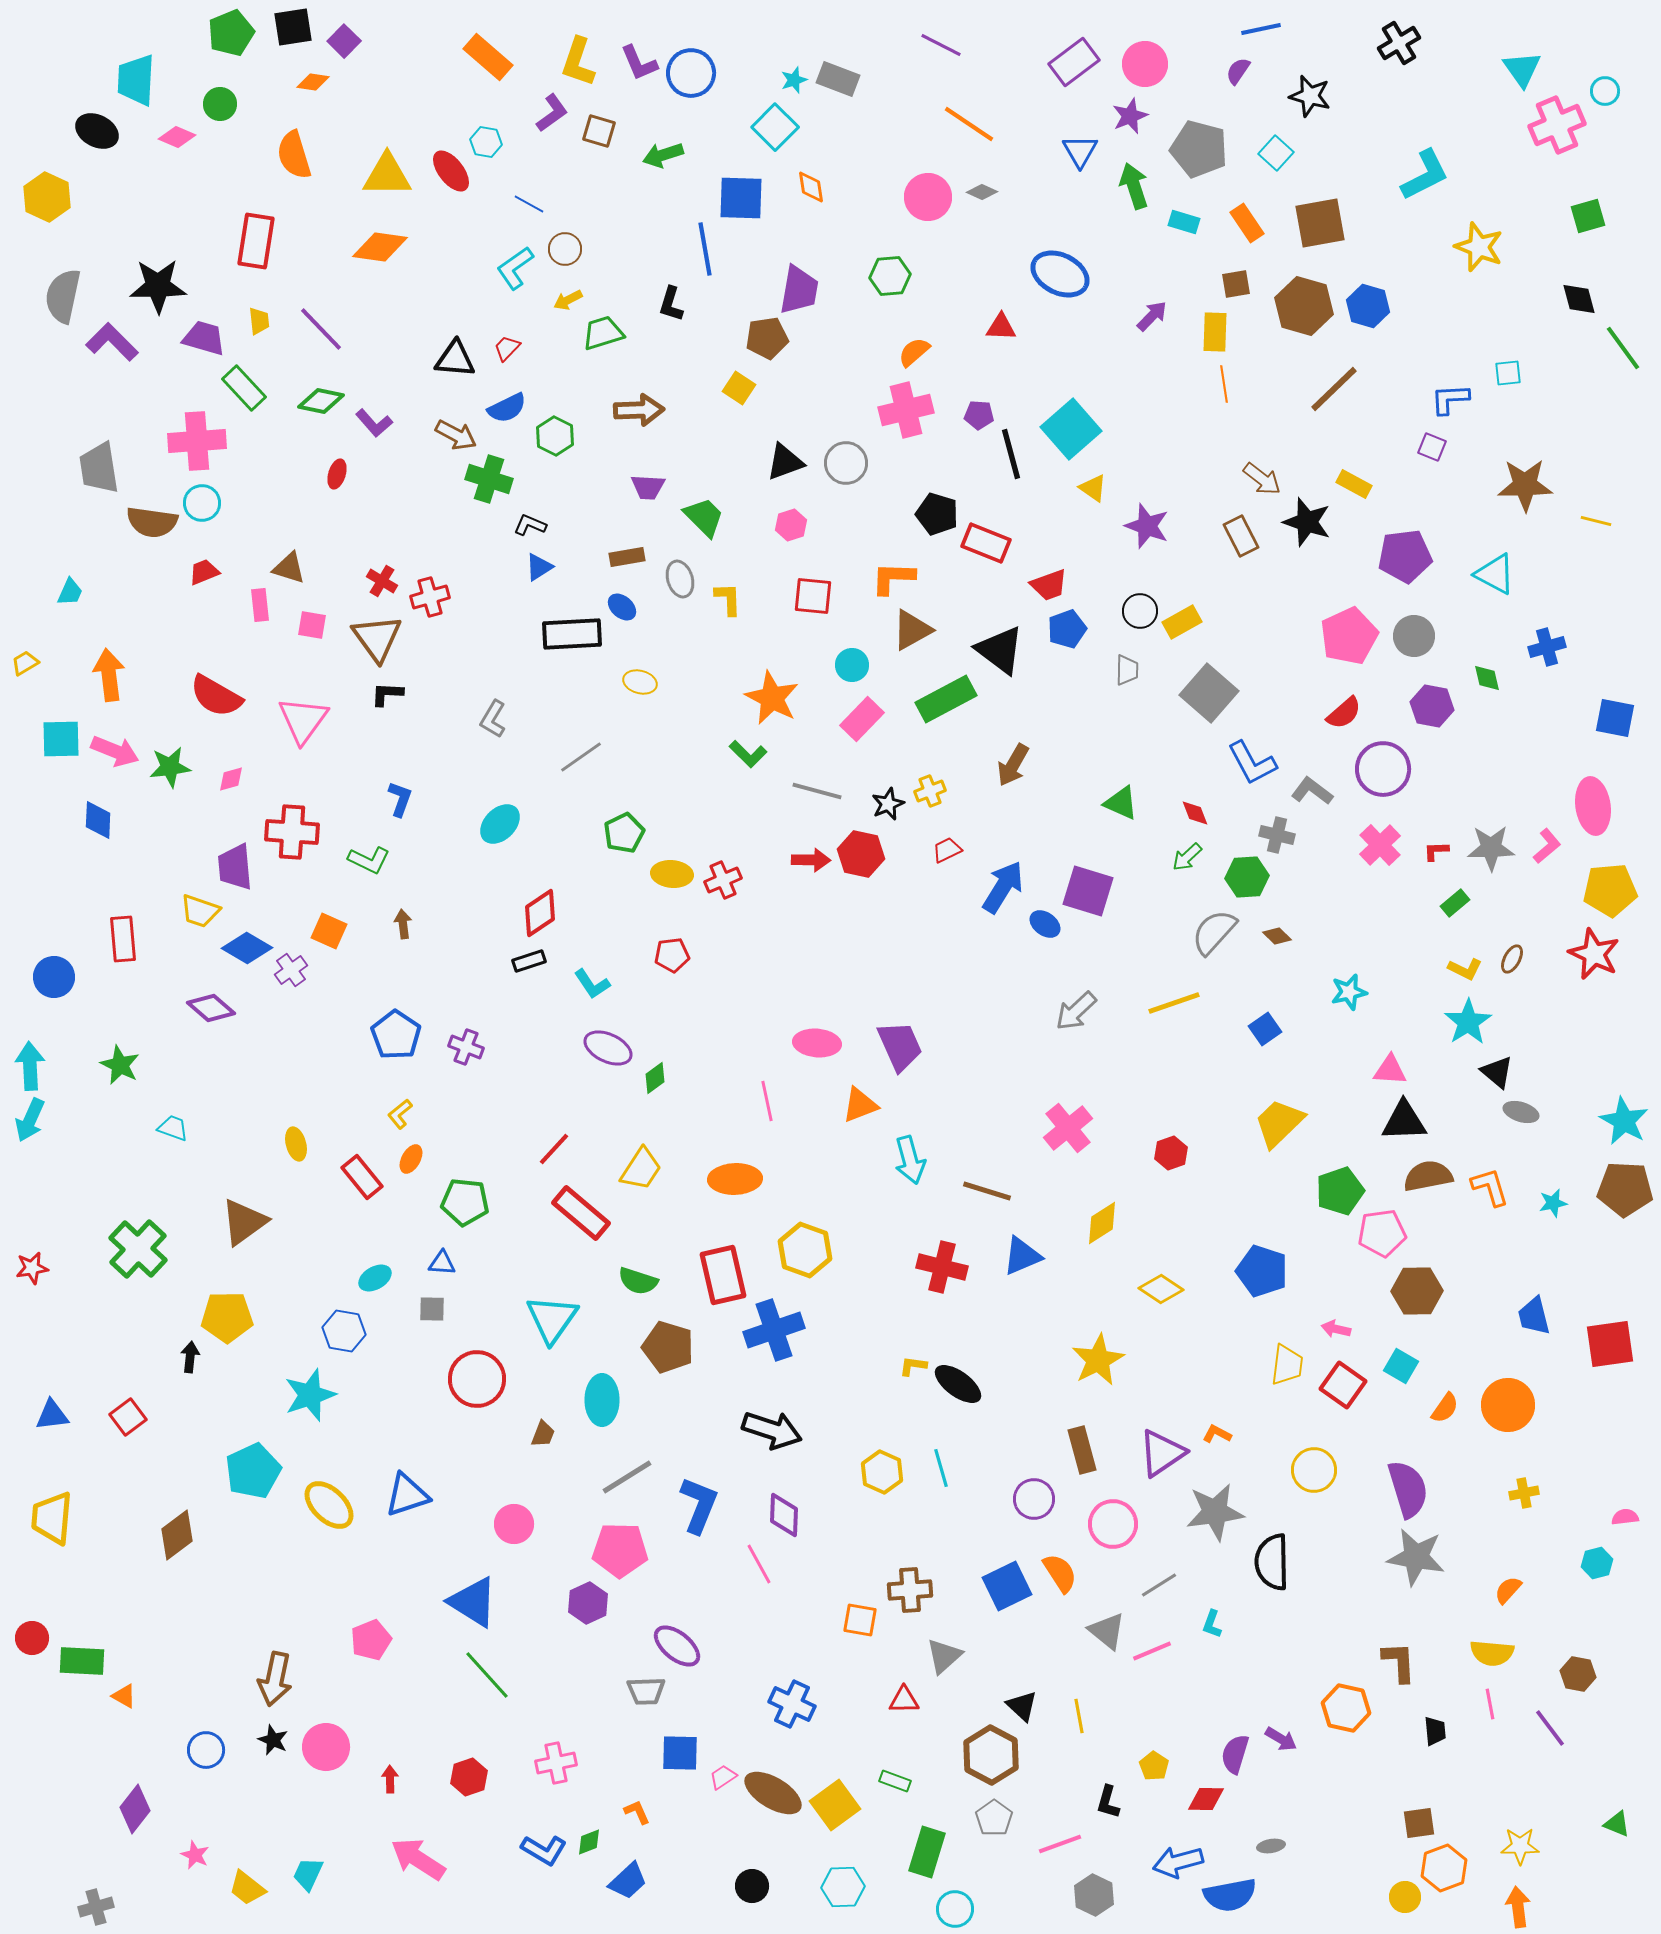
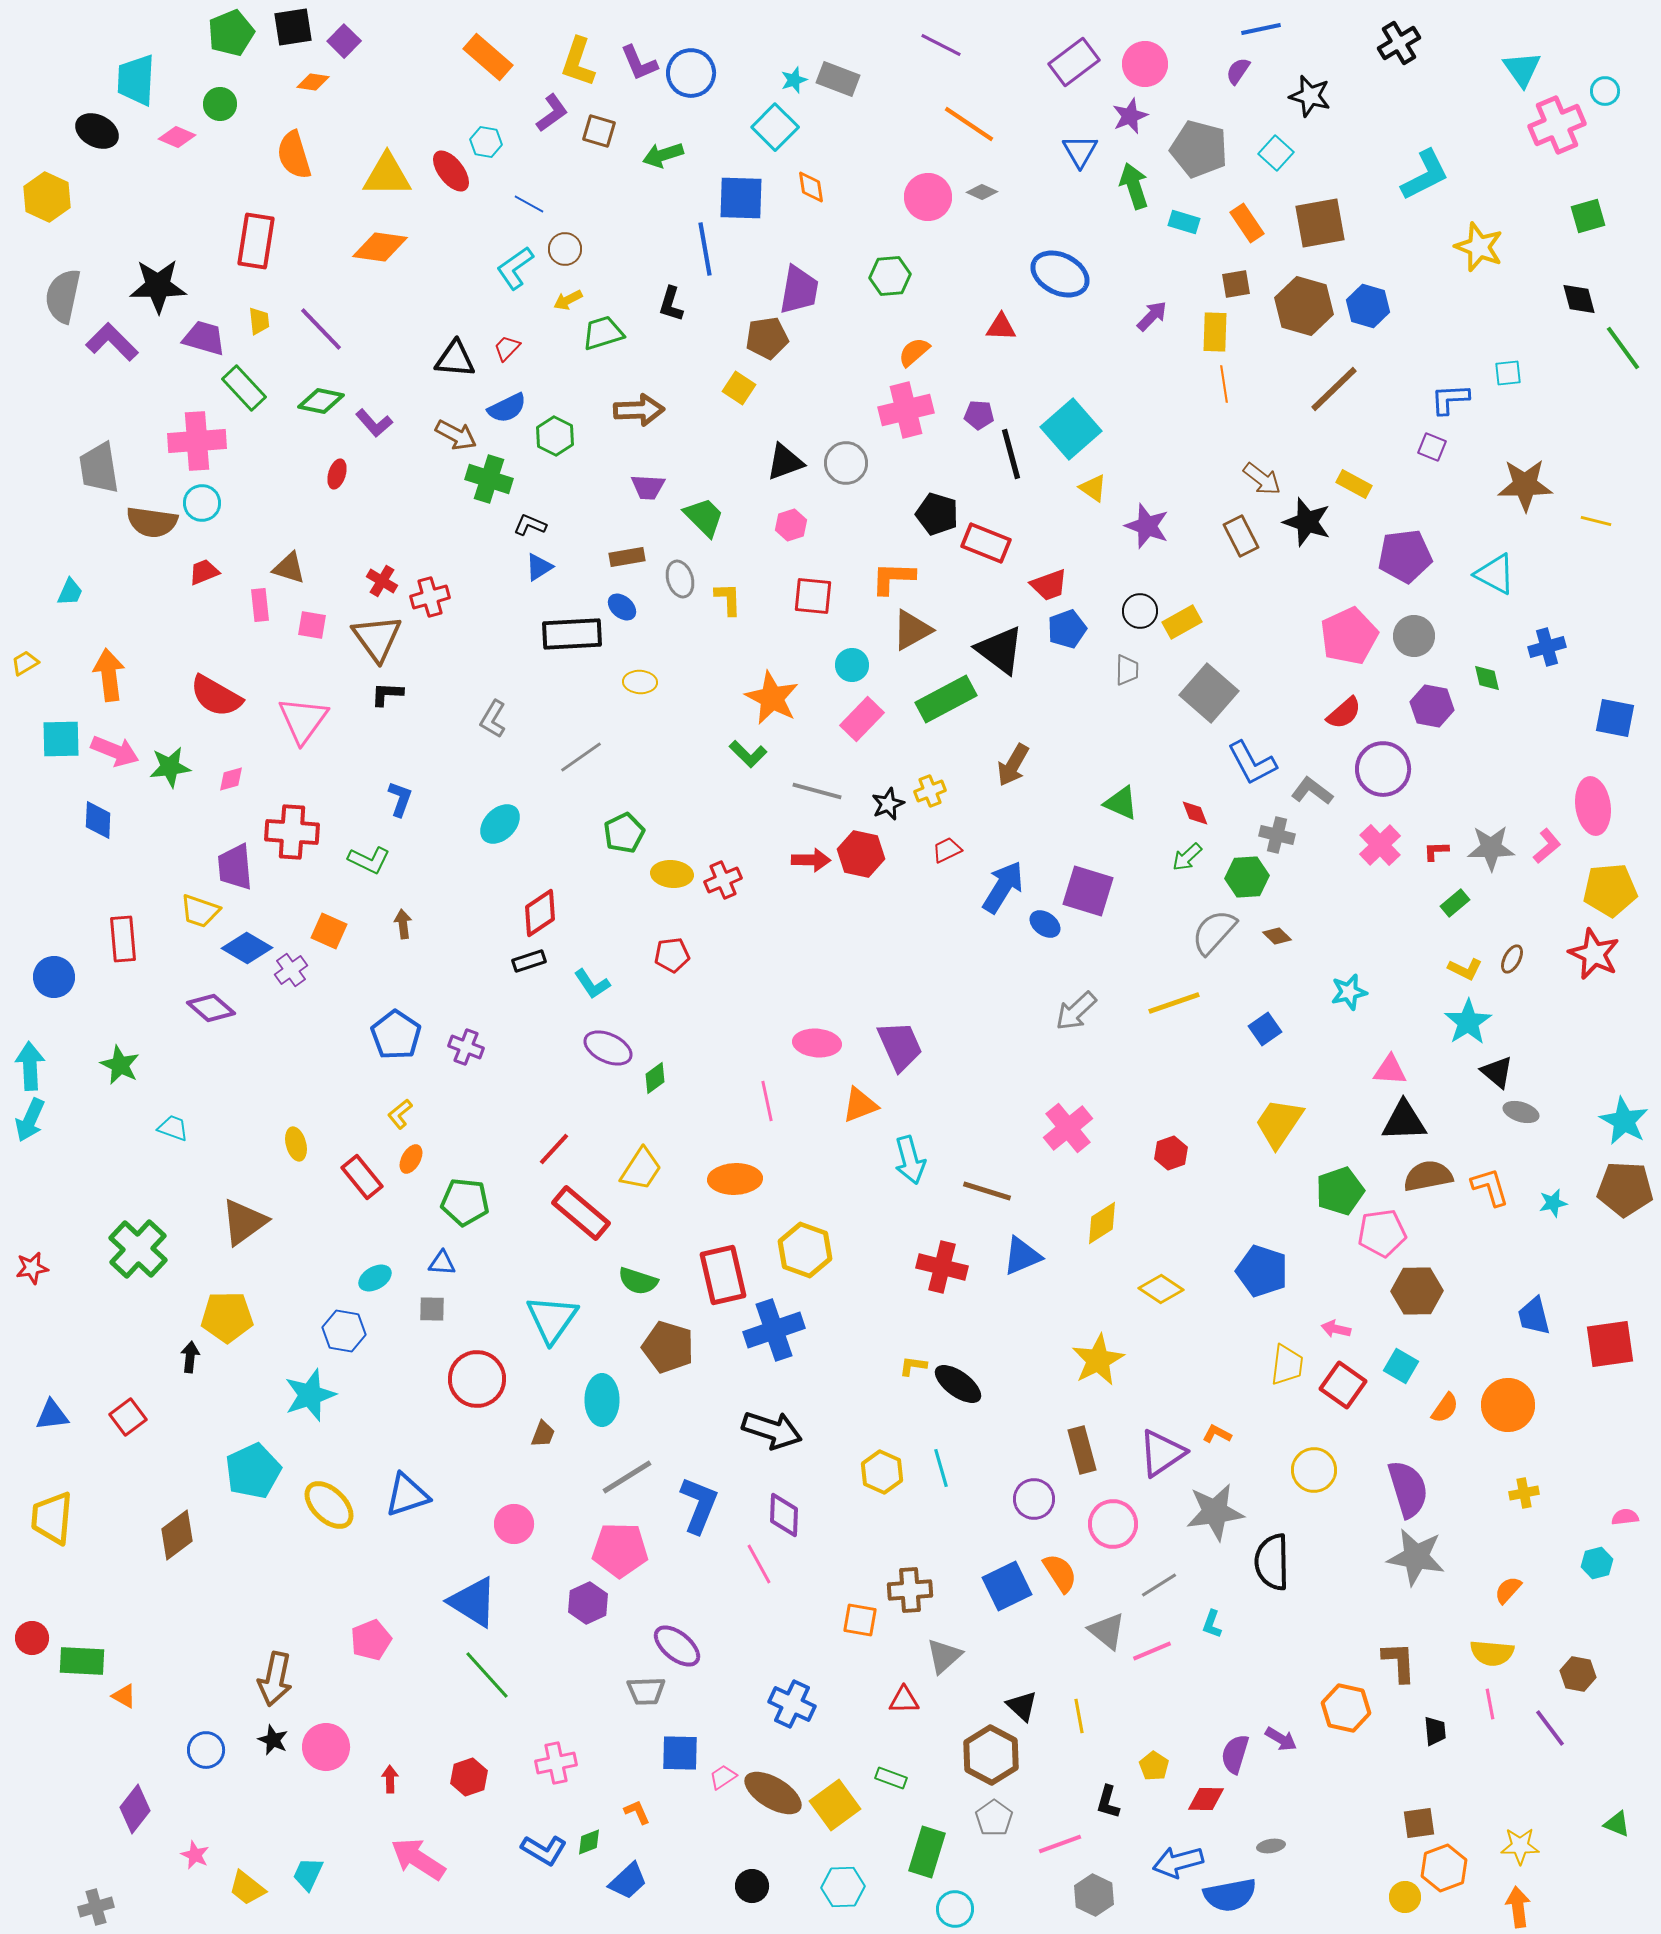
yellow ellipse at (640, 682): rotated 12 degrees counterclockwise
yellow trapezoid at (1279, 1123): rotated 12 degrees counterclockwise
green rectangle at (895, 1781): moved 4 px left, 3 px up
